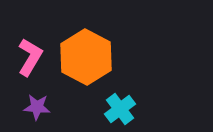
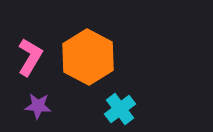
orange hexagon: moved 2 px right
purple star: moved 1 px right, 1 px up
